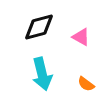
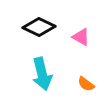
black diamond: rotated 40 degrees clockwise
